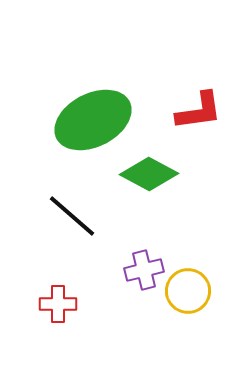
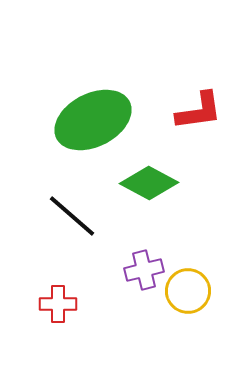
green diamond: moved 9 px down
